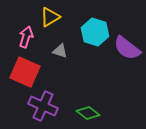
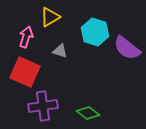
purple cross: rotated 32 degrees counterclockwise
